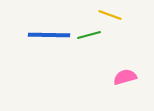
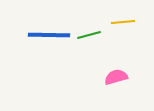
yellow line: moved 13 px right, 7 px down; rotated 25 degrees counterclockwise
pink semicircle: moved 9 px left
